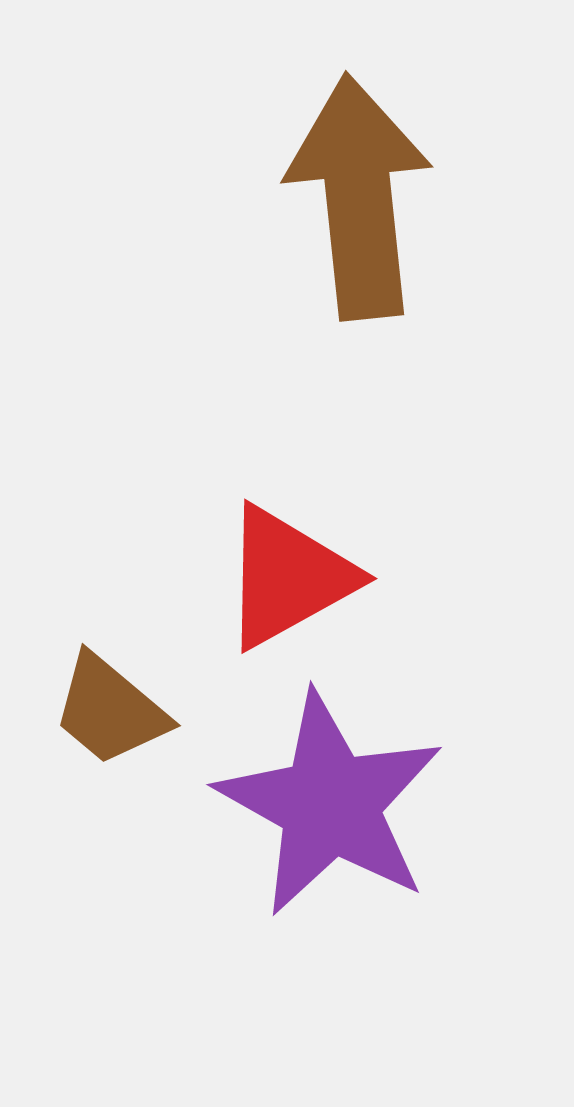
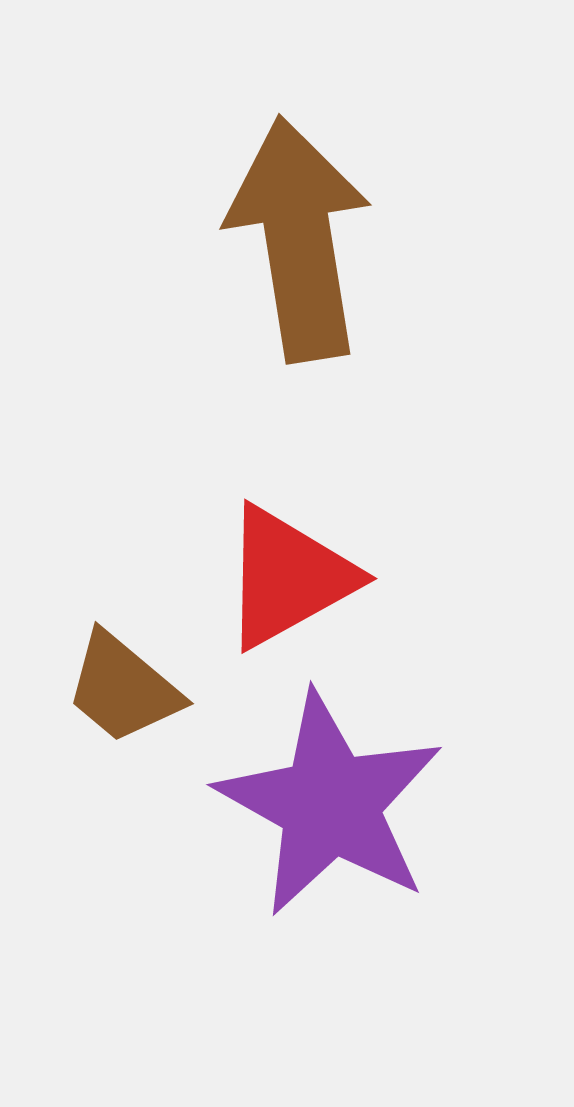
brown arrow: moved 60 px left, 42 px down; rotated 3 degrees counterclockwise
brown trapezoid: moved 13 px right, 22 px up
